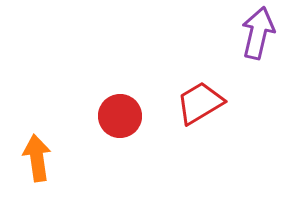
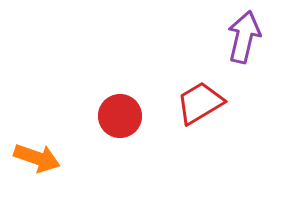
purple arrow: moved 14 px left, 4 px down
orange arrow: rotated 117 degrees clockwise
